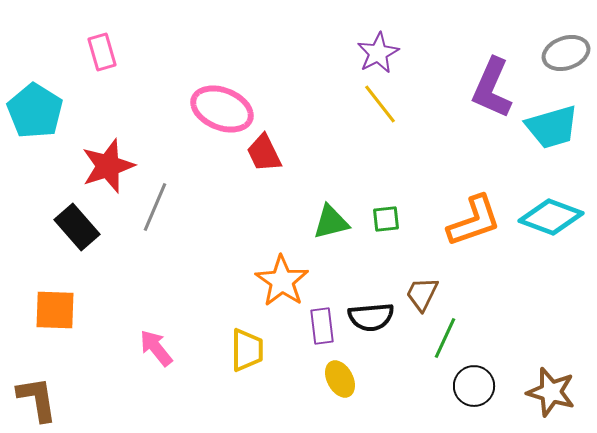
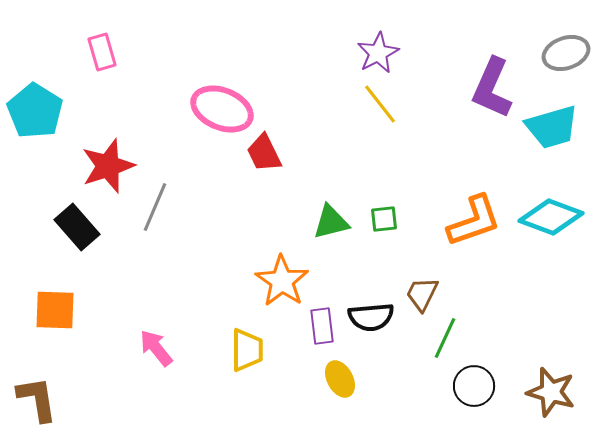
green square: moved 2 px left
